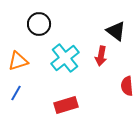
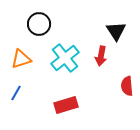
black triangle: rotated 20 degrees clockwise
orange triangle: moved 3 px right, 2 px up
